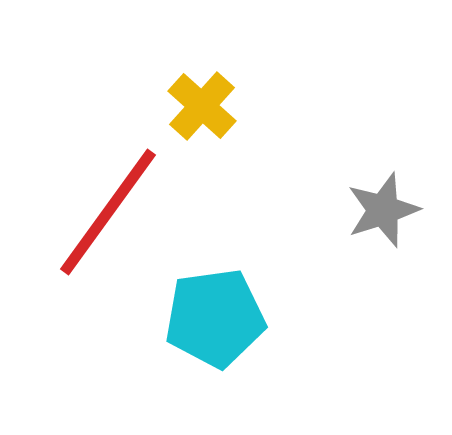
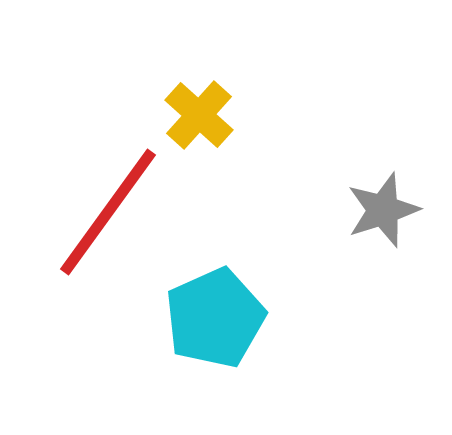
yellow cross: moved 3 px left, 9 px down
cyan pentagon: rotated 16 degrees counterclockwise
